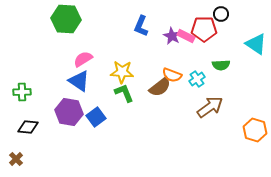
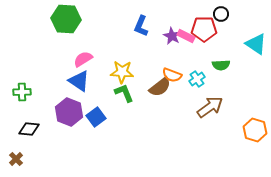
purple hexagon: rotated 12 degrees clockwise
black diamond: moved 1 px right, 2 px down
